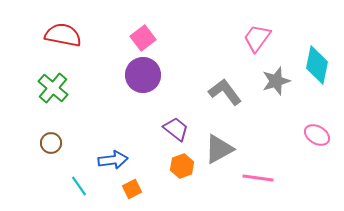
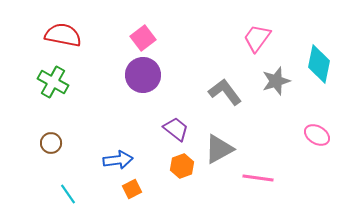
cyan diamond: moved 2 px right, 1 px up
green cross: moved 6 px up; rotated 12 degrees counterclockwise
blue arrow: moved 5 px right
cyan line: moved 11 px left, 8 px down
